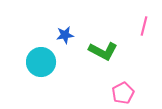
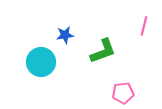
green L-shape: rotated 48 degrees counterclockwise
pink pentagon: rotated 20 degrees clockwise
